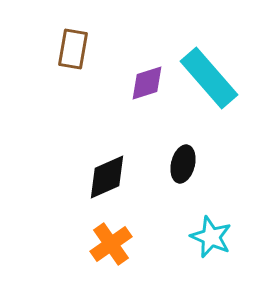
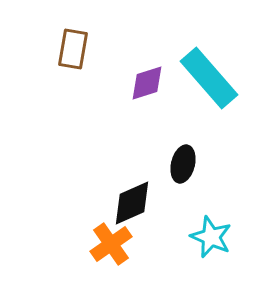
black diamond: moved 25 px right, 26 px down
